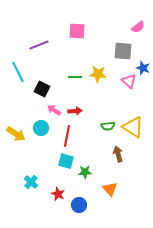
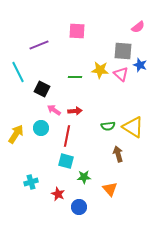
blue star: moved 3 px left, 3 px up
yellow star: moved 2 px right, 4 px up
pink triangle: moved 8 px left, 7 px up
yellow arrow: rotated 90 degrees counterclockwise
green star: moved 1 px left, 5 px down
cyan cross: rotated 32 degrees clockwise
blue circle: moved 2 px down
